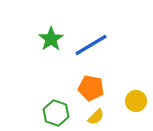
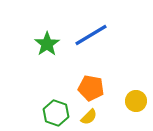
green star: moved 4 px left, 5 px down
blue line: moved 10 px up
yellow semicircle: moved 7 px left
